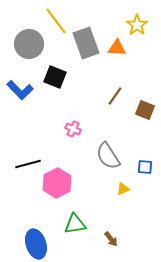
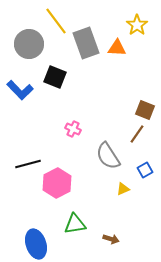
brown line: moved 22 px right, 38 px down
blue square: moved 3 px down; rotated 35 degrees counterclockwise
brown arrow: rotated 35 degrees counterclockwise
